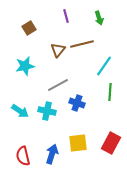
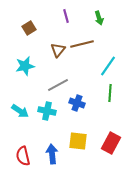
cyan line: moved 4 px right
green line: moved 1 px down
yellow square: moved 2 px up; rotated 12 degrees clockwise
blue arrow: rotated 24 degrees counterclockwise
